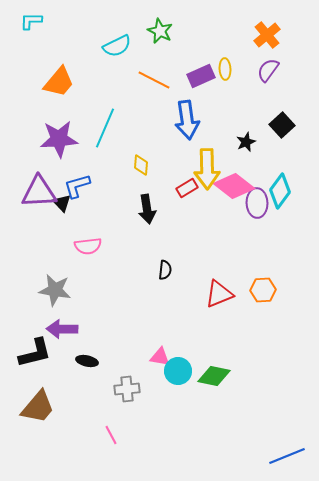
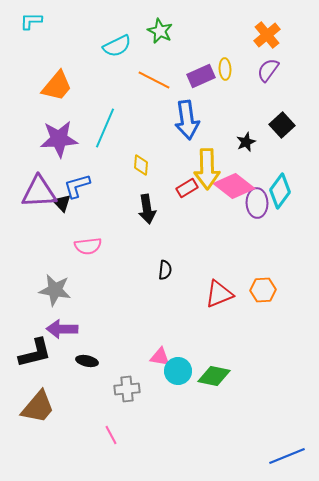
orange trapezoid: moved 2 px left, 4 px down
